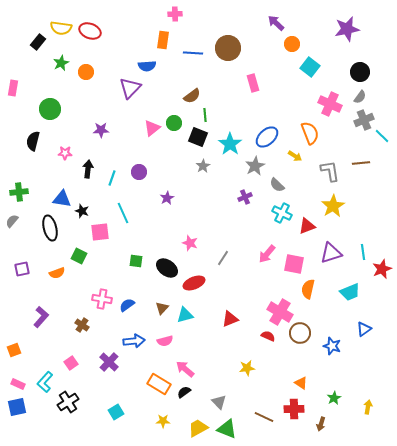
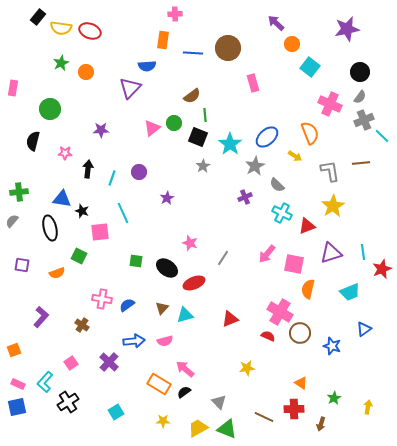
black rectangle at (38, 42): moved 25 px up
purple square at (22, 269): moved 4 px up; rotated 21 degrees clockwise
